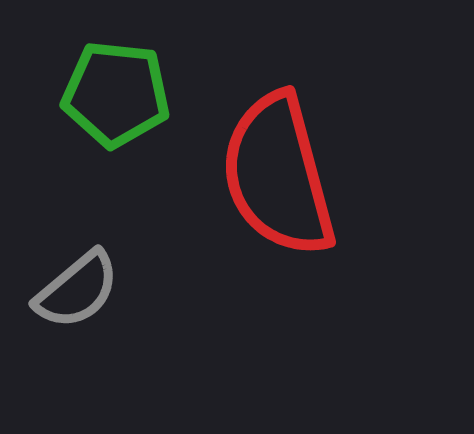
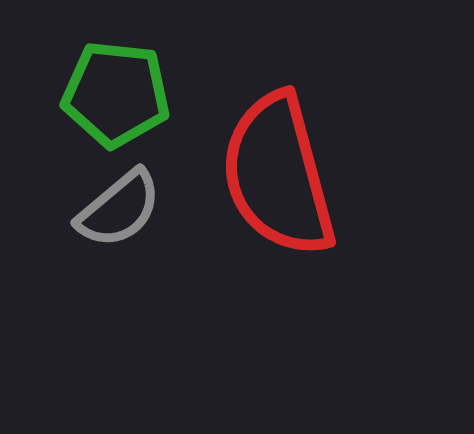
gray semicircle: moved 42 px right, 81 px up
